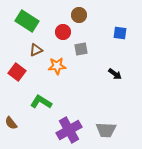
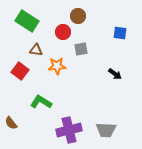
brown circle: moved 1 px left, 1 px down
brown triangle: rotated 32 degrees clockwise
red square: moved 3 px right, 1 px up
purple cross: rotated 15 degrees clockwise
